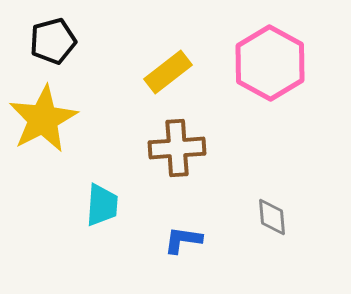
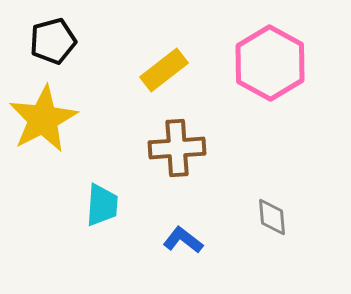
yellow rectangle: moved 4 px left, 2 px up
blue L-shape: rotated 30 degrees clockwise
